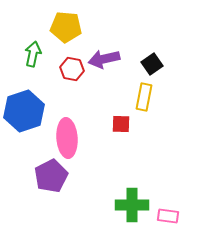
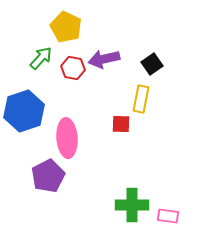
yellow pentagon: rotated 20 degrees clockwise
green arrow: moved 8 px right, 4 px down; rotated 30 degrees clockwise
red hexagon: moved 1 px right, 1 px up
yellow rectangle: moved 3 px left, 2 px down
purple pentagon: moved 3 px left
